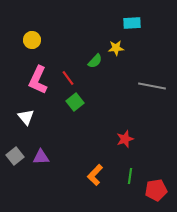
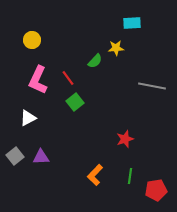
white triangle: moved 2 px right, 1 px down; rotated 42 degrees clockwise
